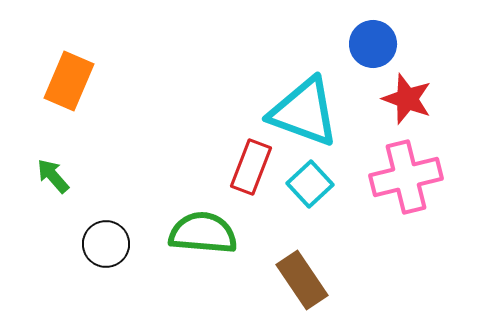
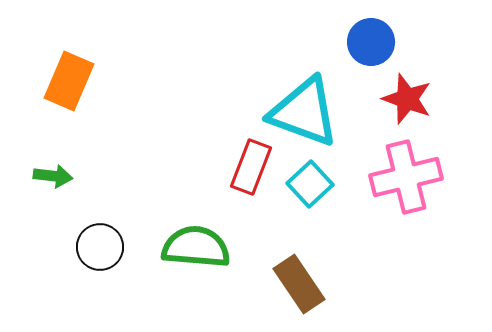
blue circle: moved 2 px left, 2 px up
green arrow: rotated 138 degrees clockwise
green semicircle: moved 7 px left, 14 px down
black circle: moved 6 px left, 3 px down
brown rectangle: moved 3 px left, 4 px down
